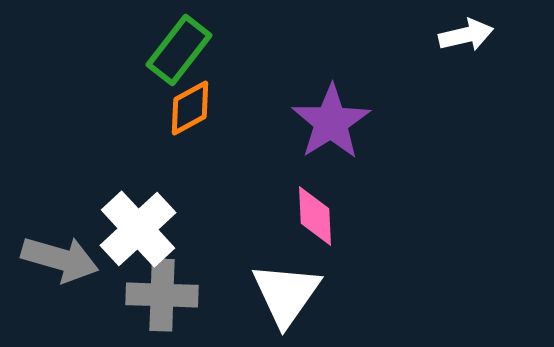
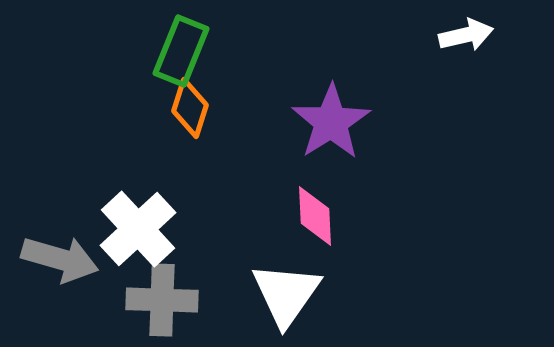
green rectangle: moved 2 px right, 1 px down; rotated 16 degrees counterclockwise
orange diamond: rotated 44 degrees counterclockwise
gray cross: moved 5 px down
